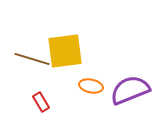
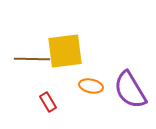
brown line: rotated 16 degrees counterclockwise
purple semicircle: rotated 99 degrees counterclockwise
red rectangle: moved 7 px right
